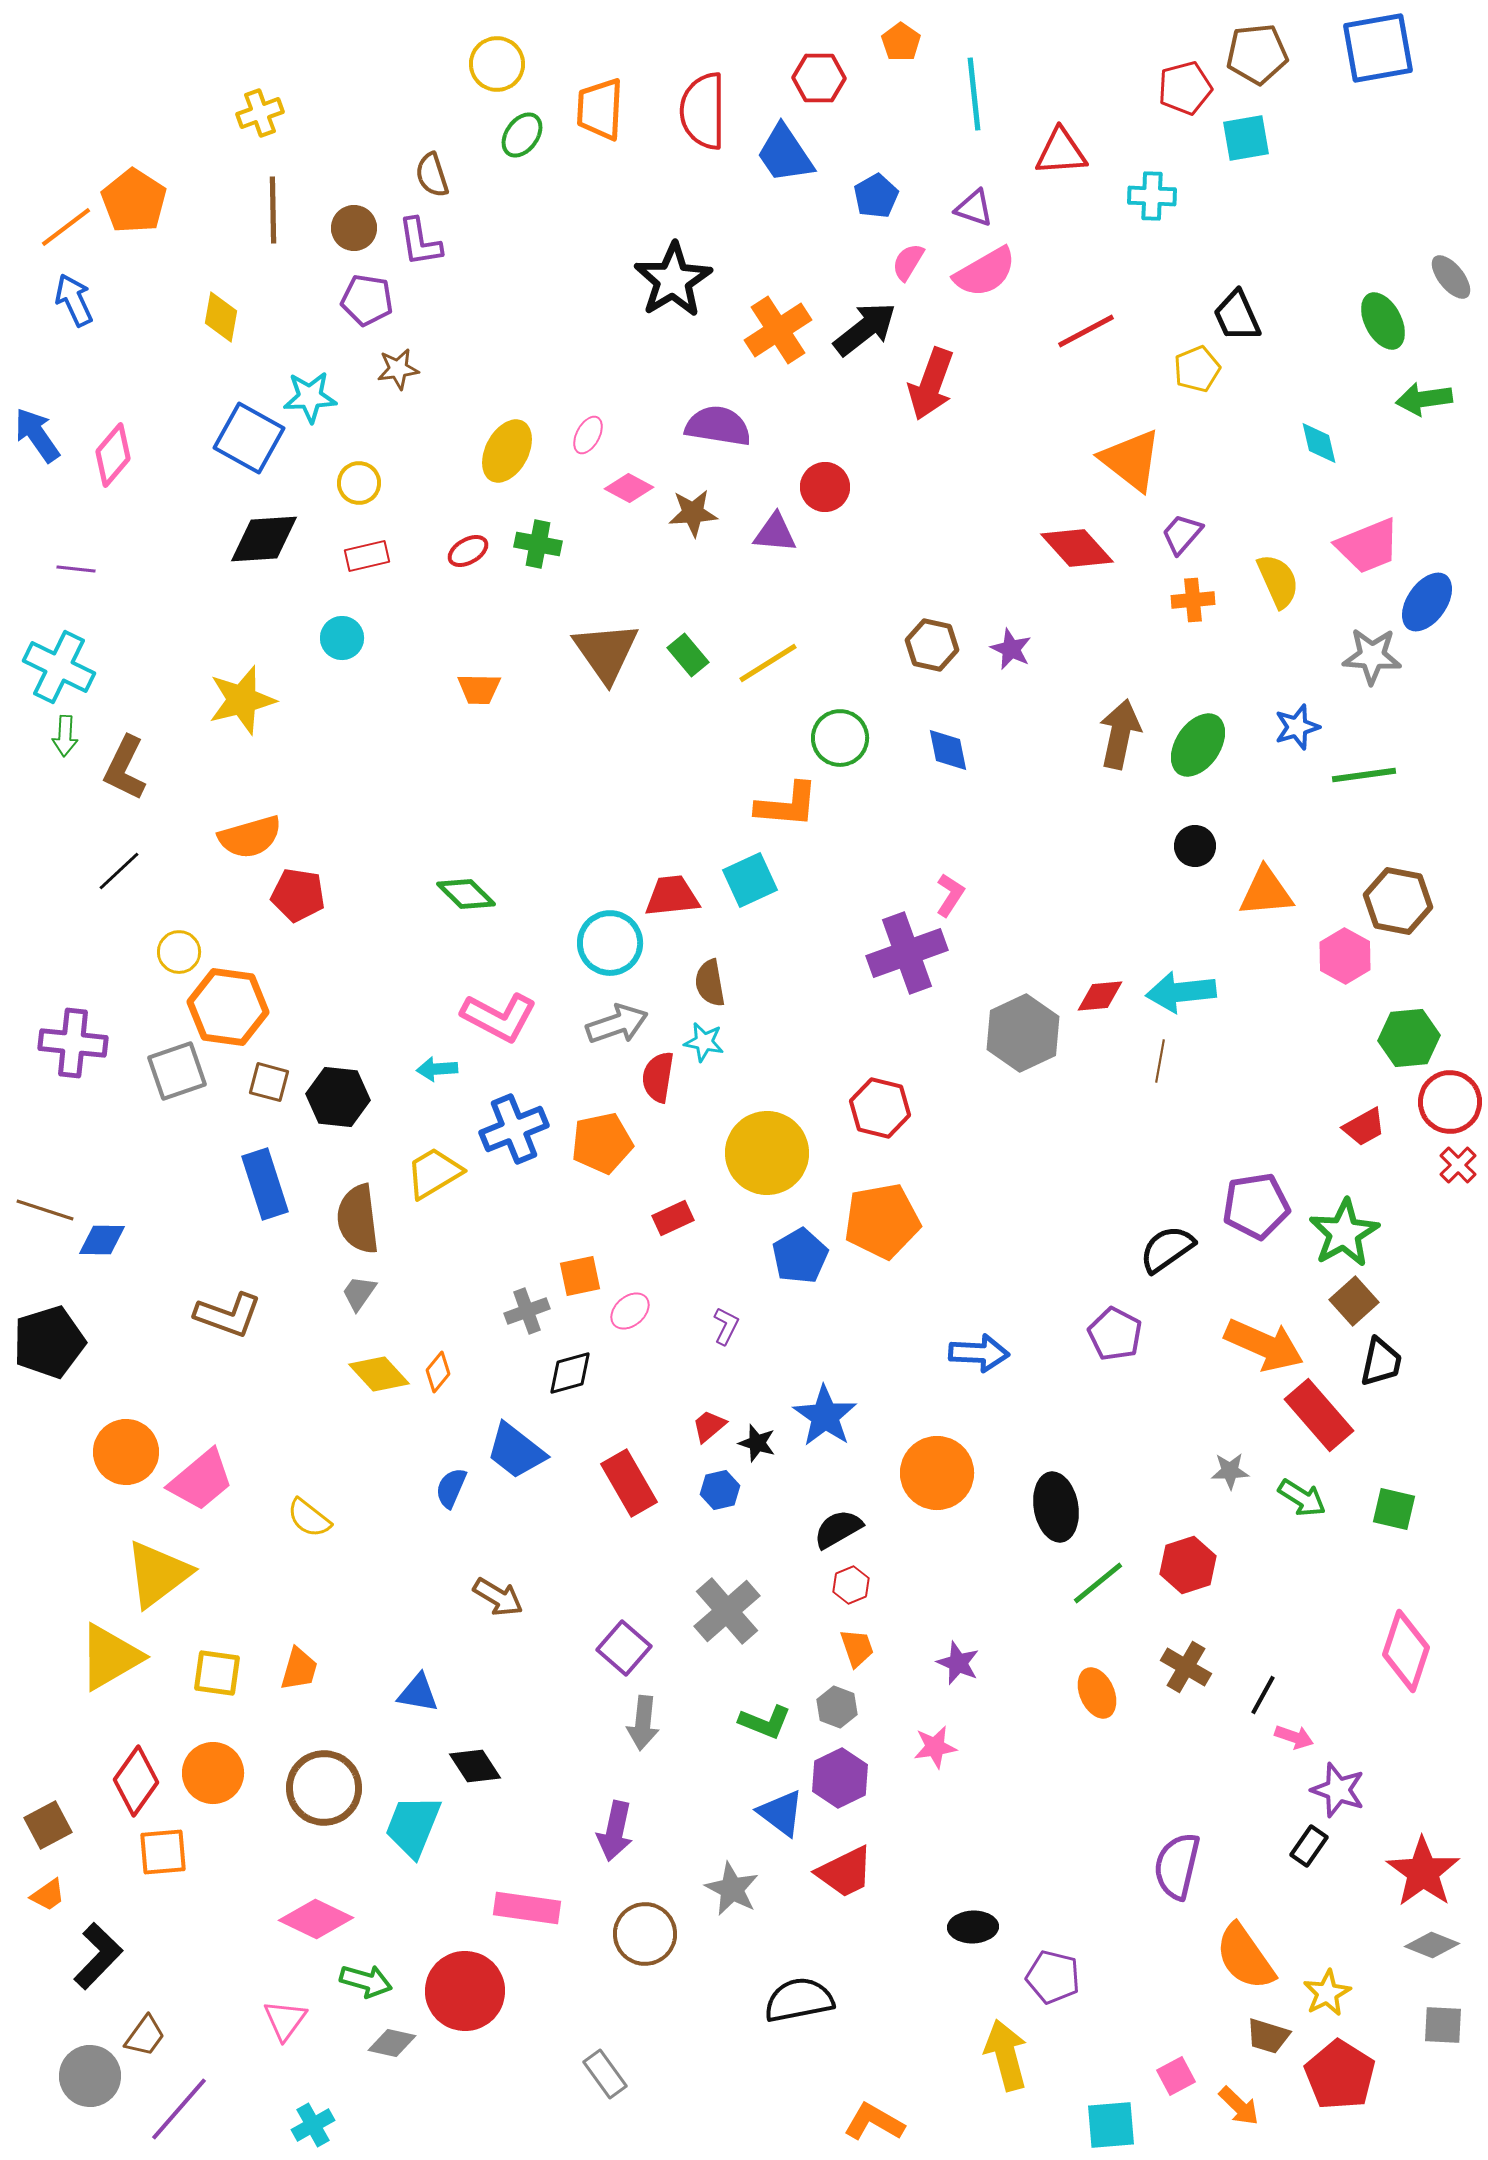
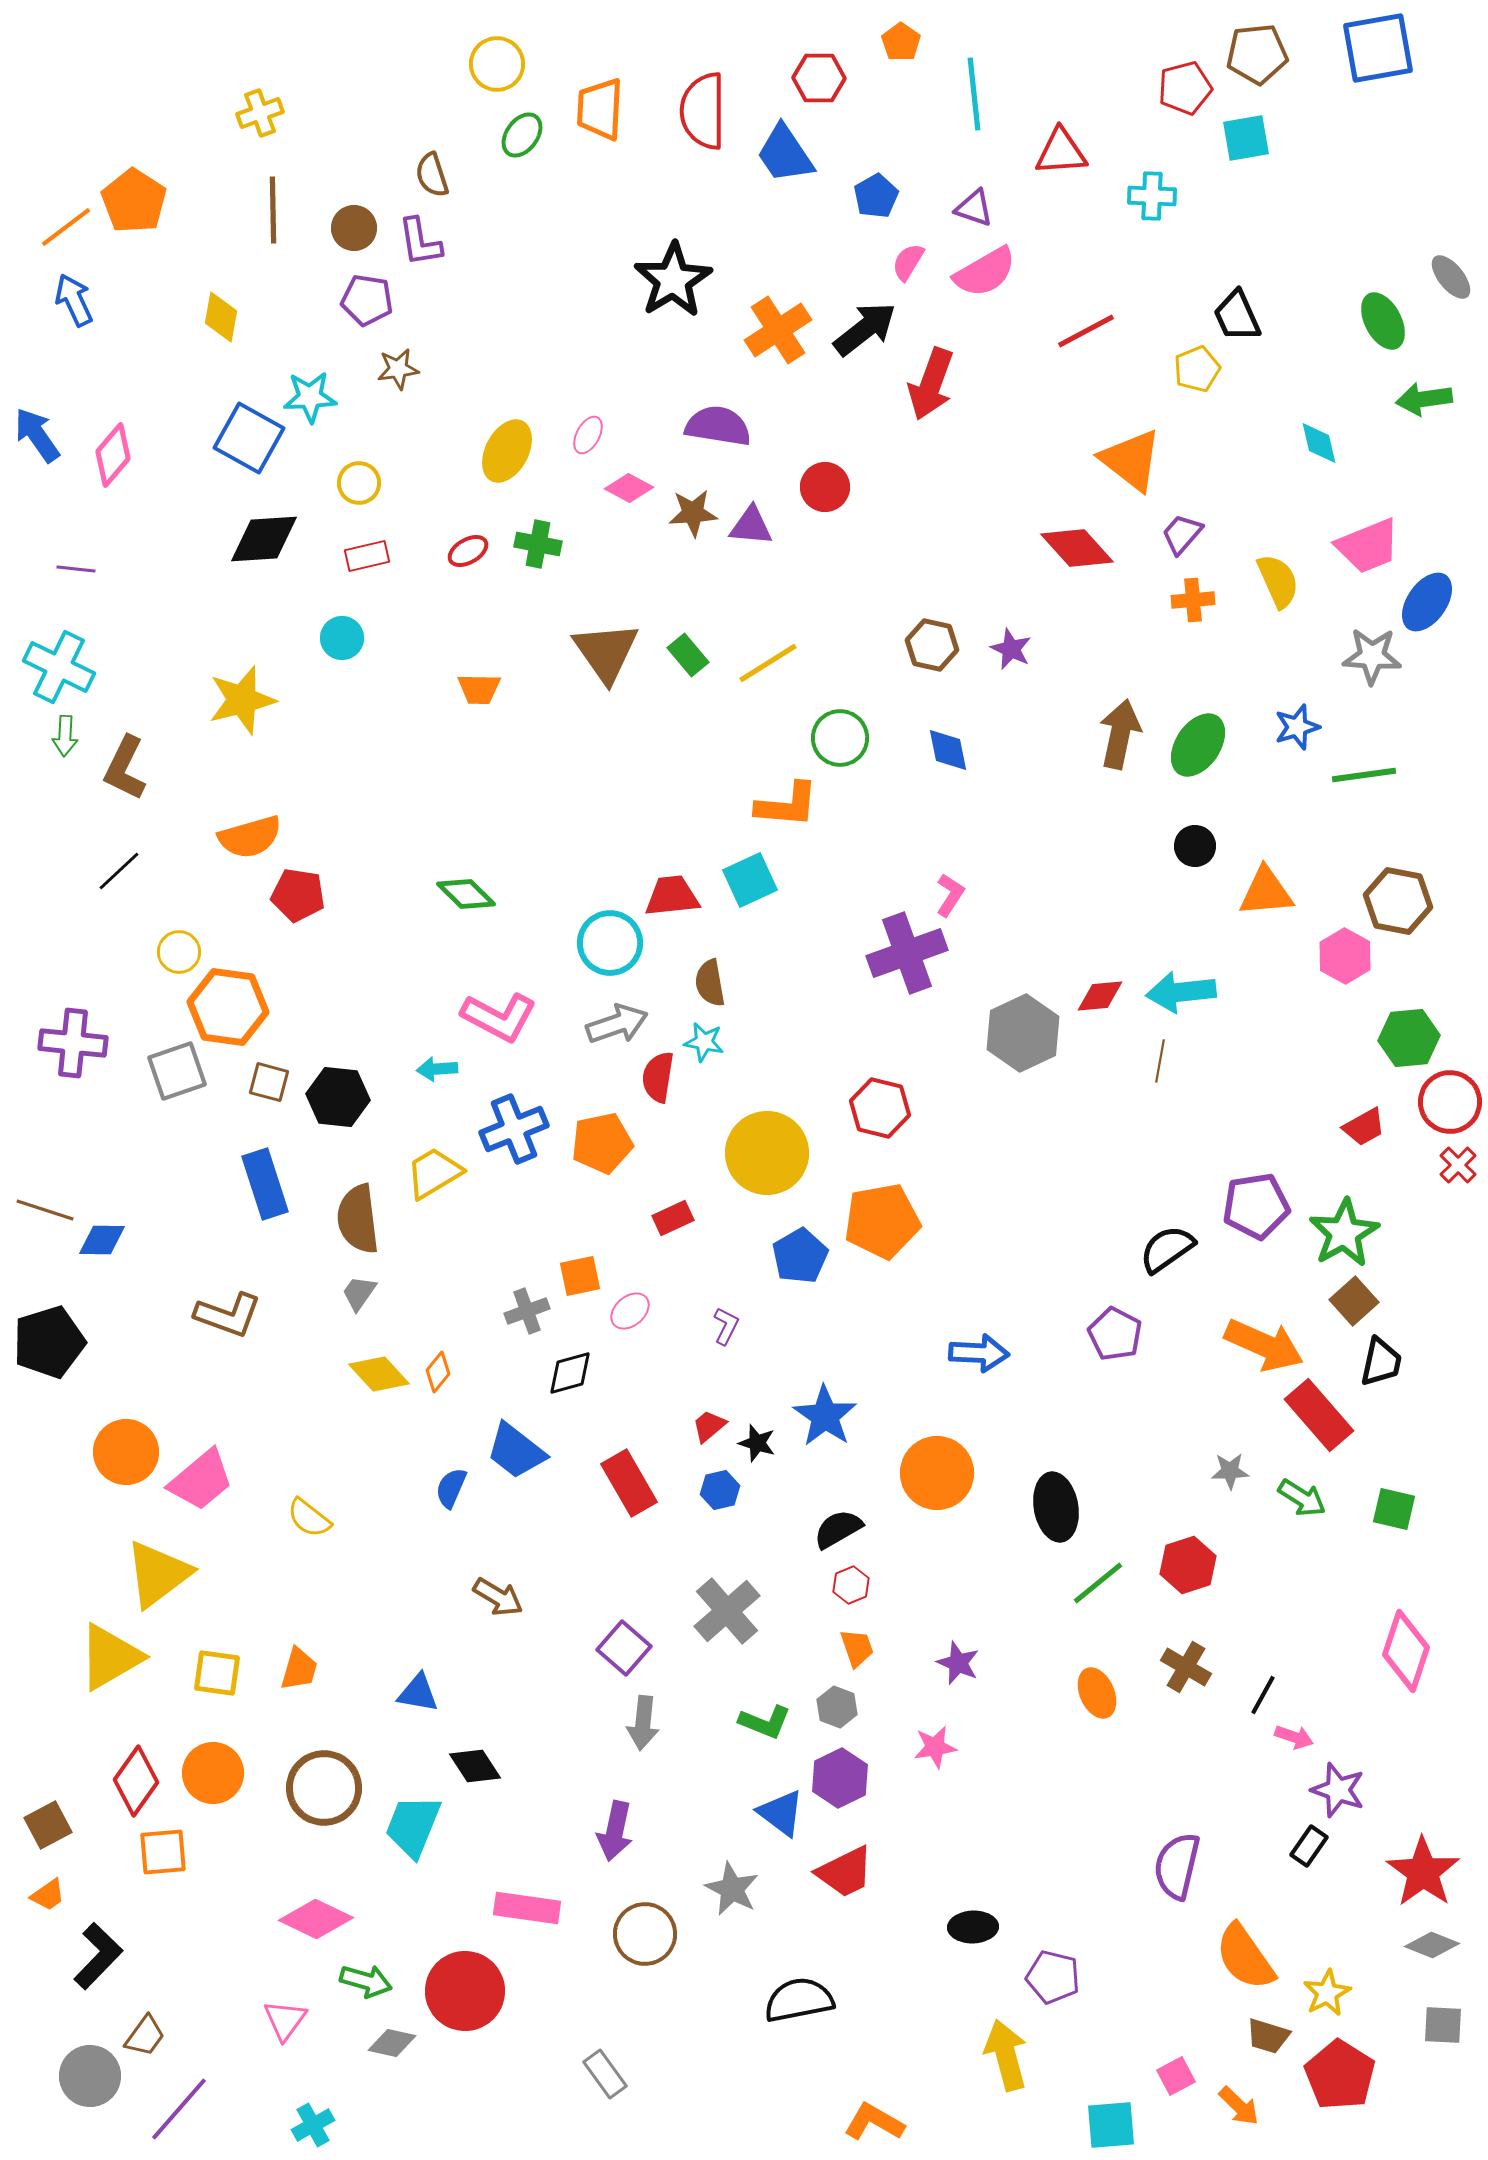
purple triangle at (775, 533): moved 24 px left, 7 px up
